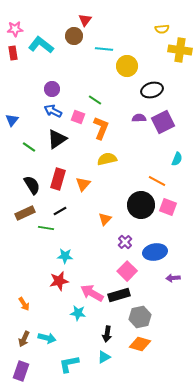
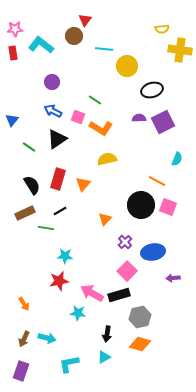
purple circle at (52, 89): moved 7 px up
orange L-shape at (101, 128): rotated 100 degrees clockwise
blue ellipse at (155, 252): moved 2 px left
